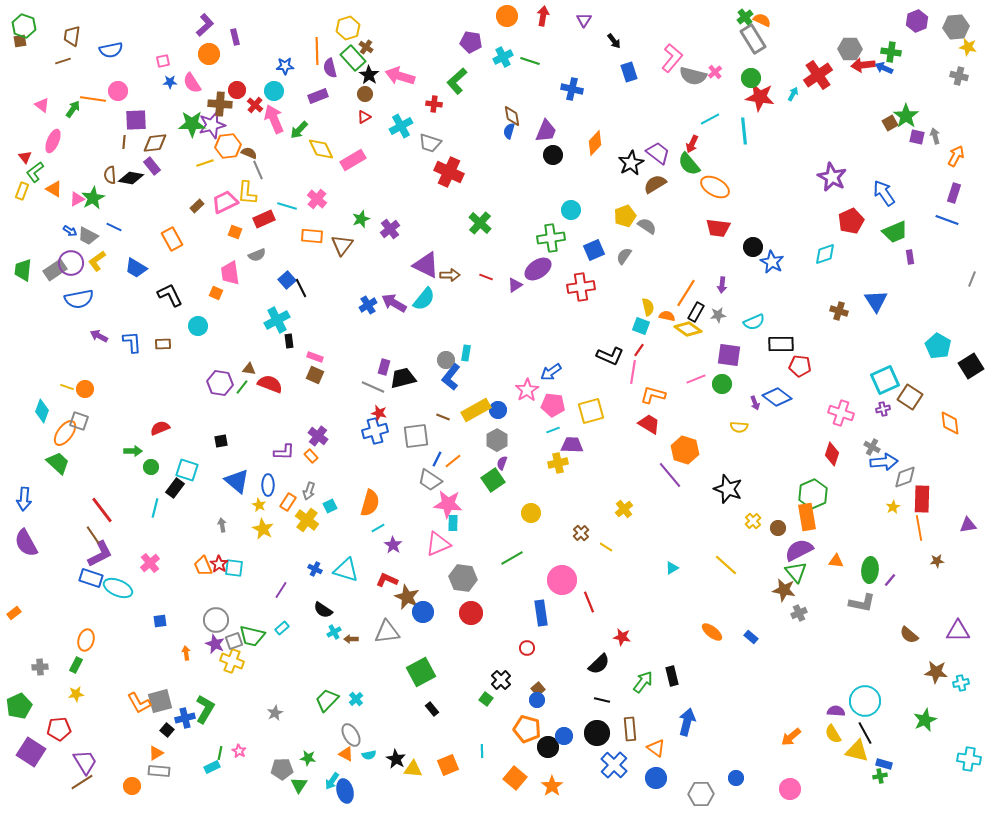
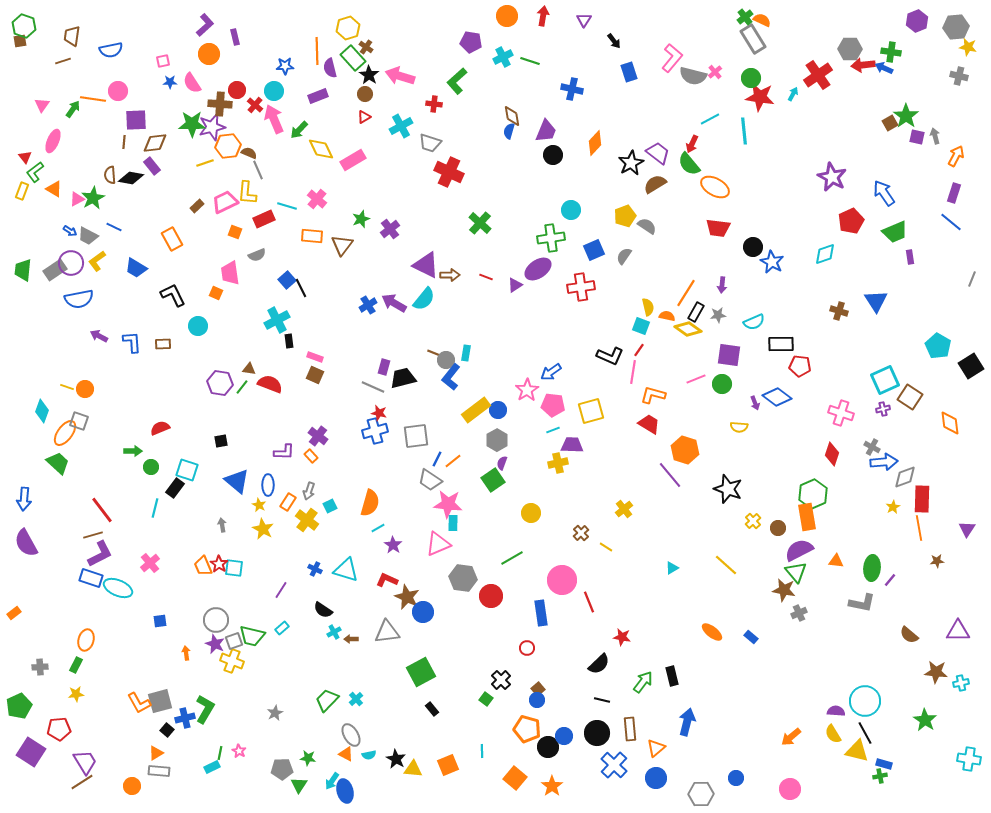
pink triangle at (42, 105): rotated 28 degrees clockwise
purple star at (212, 125): moved 2 px down
blue line at (947, 220): moved 4 px right, 2 px down; rotated 20 degrees clockwise
black L-shape at (170, 295): moved 3 px right
yellow rectangle at (476, 410): rotated 8 degrees counterclockwise
brown line at (443, 417): moved 9 px left, 64 px up
purple triangle at (968, 525): moved 1 px left, 4 px down; rotated 48 degrees counterclockwise
brown line at (93, 535): rotated 72 degrees counterclockwise
green ellipse at (870, 570): moved 2 px right, 2 px up
red circle at (471, 613): moved 20 px right, 17 px up
green star at (925, 720): rotated 15 degrees counterclockwise
orange triangle at (656, 748): rotated 42 degrees clockwise
